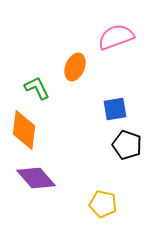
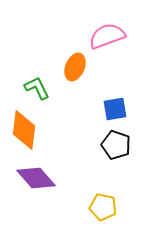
pink semicircle: moved 9 px left, 1 px up
black pentagon: moved 11 px left
yellow pentagon: moved 3 px down
